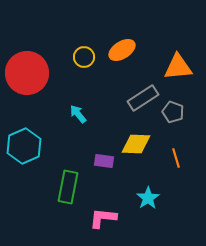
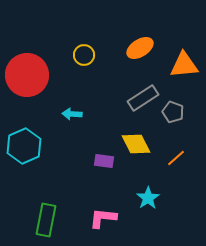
orange ellipse: moved 18 px right, 2 px up
yellow circle: moved 2 px up
orange triangle: moved 6 px right, 2 px up
red circle: moved 2 px down
cyan arrow: moved 6 px left; rotated 48 degrees counterclockwise
yellow diamond: rotated 60 degrees clockwise
orange line: rotated 66 degrees clockwise
green rectangle: moved 22 px left, 33 px down
